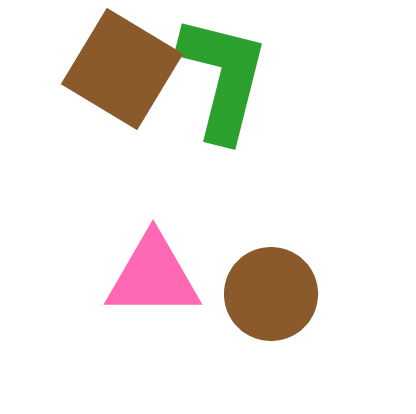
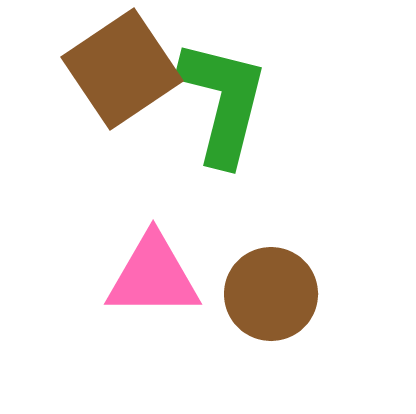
brown square: rotated 25 degrees clockwise
green L-shape: moved 24 px down
